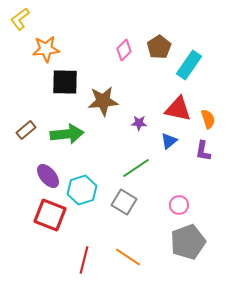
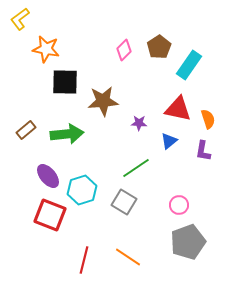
orange star: rotated 16 degrees clockwise
